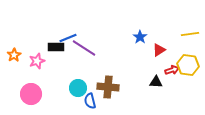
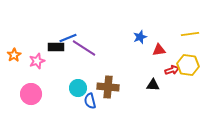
blue star: rotated 16 degrees clockwise
red triangle: rotated 24 degrees clockwise
black triangle: moved 3 px left, 3 px down
